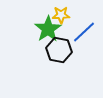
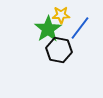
blue line: moved 4 px left, 4 px up; rotated 10 degrees counterclockwise
